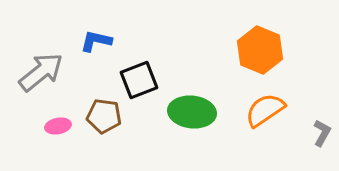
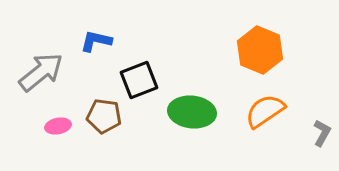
orange semicircle: moved 1 px down
